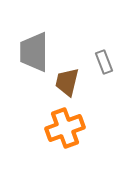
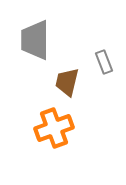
gray trapezoid: moved 1 px right, 12 px up
orange cross: moved 11 px left
